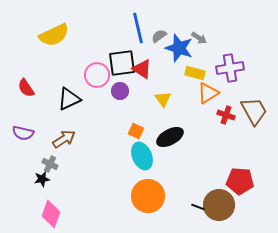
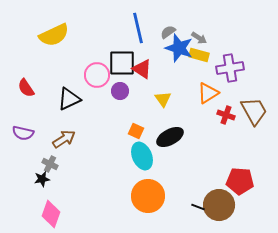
gray semicircle: moved 9 px right, 4 px up
black square: rotated 8 degrees clockwise
yellow rectangle: moved 4 px right, 18 px up
